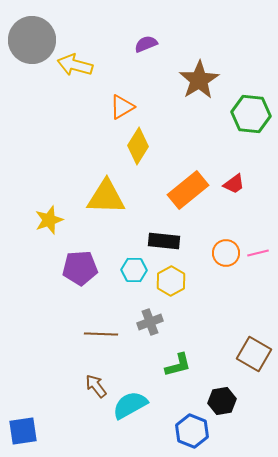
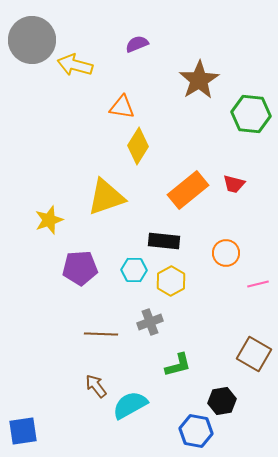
purple semicircle: moved 9 px left
orange triangle: rotated 40 degrees clockwise
red trapezoid: rotated 50 degrees clockwise
yellow triangle: rotated 21 degrees counterclockwise
pink line: moved 31 px down
blue hexagon: moved 4 px right; rotated 12 degrees counterclockwise
